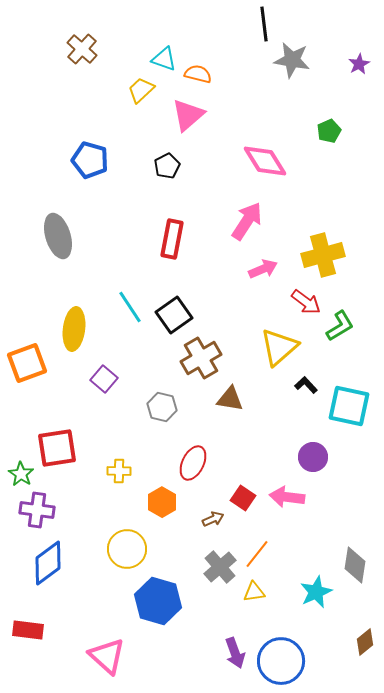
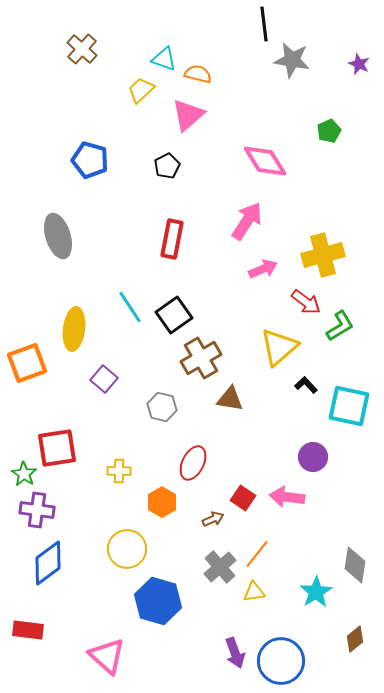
purple star at (359, 64): rotated 20 degrees counterclockwise
green star at (21, 474): moved 3 px right
cyan star at (316, 592): rotated 8 degrees counterclockwise
brown diamond at (365, 642): moved 10 px left, 3 px up
